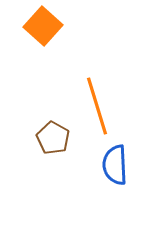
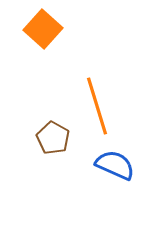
orange square: moved 3 px down
blue semicircle: rotated 117 degrees clockwise
